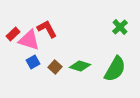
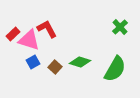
green diamond: moved 4 px up
